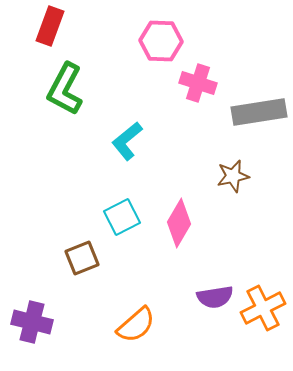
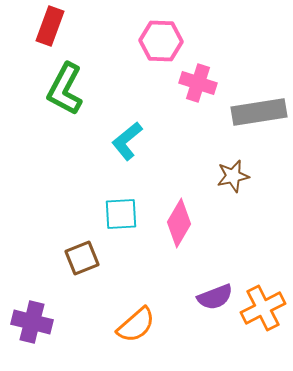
cyan square: moved 1 px left, 3 px up; rotated 24 degrees clockwise
purple semicircle: rotated 12 degrees counterclockwise
